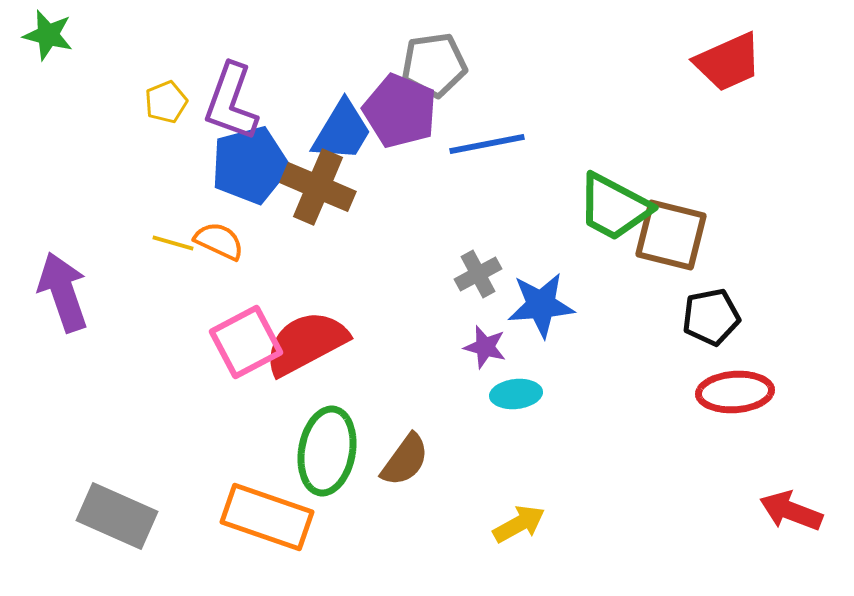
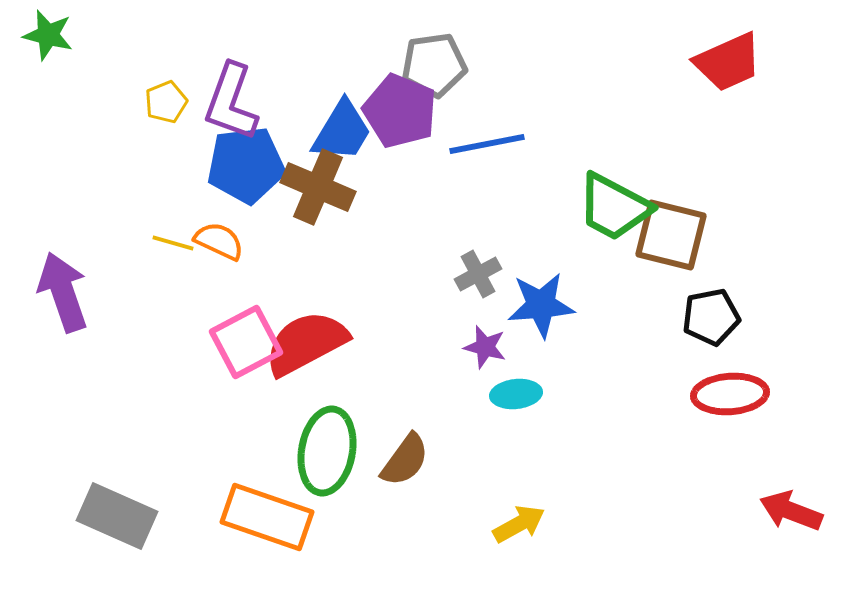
blue pentagon: moved 4 px left; rotated 8 degrees clockwise
red ellipse: moved 5 px left, 2 px down
